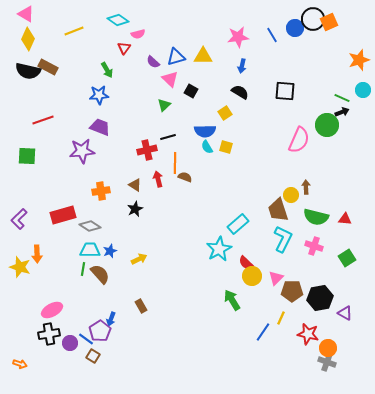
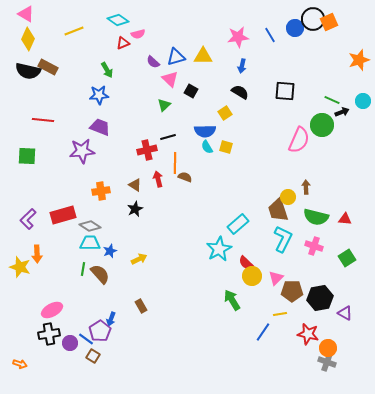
blue line at (272, 35): moved 2 px left
red triangle at (124, 48): moved 1 px left, 5 px up; rotated 32 degrees clockwise
cyan circle at (363, 90): moved 11 px down
green line at (342, 98): moved 10 px left, 2 px down
red line at (43, 120): rotated 25 degrees clockwise
green circle at (327, 125): moved 5 px left
yellow circle at (291, 195): moved 3 px left, 2 px down
purple L-shape at (19, 219): moved 9 px right
cyan trapezoid at (90, 250): moved 7 px up
yellow line at (281, 318): moved 1 px left, 4 px up; rotated 56 degrees clockwise
